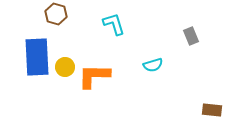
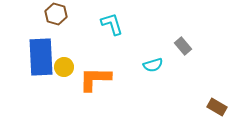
cyan L-shape: moved 2 px left
gray rectangle: moved 8 px left, 10 px down; rotated 18 degrees counterclockwise
blue rectangle: moved 4 px right
yellow circle: moved 1 px left
orange L-shape: moved 1 px right, 3 px down
brown rectangle: moved 5 px right, 3 px up; rotated 24 degrees clockwise
